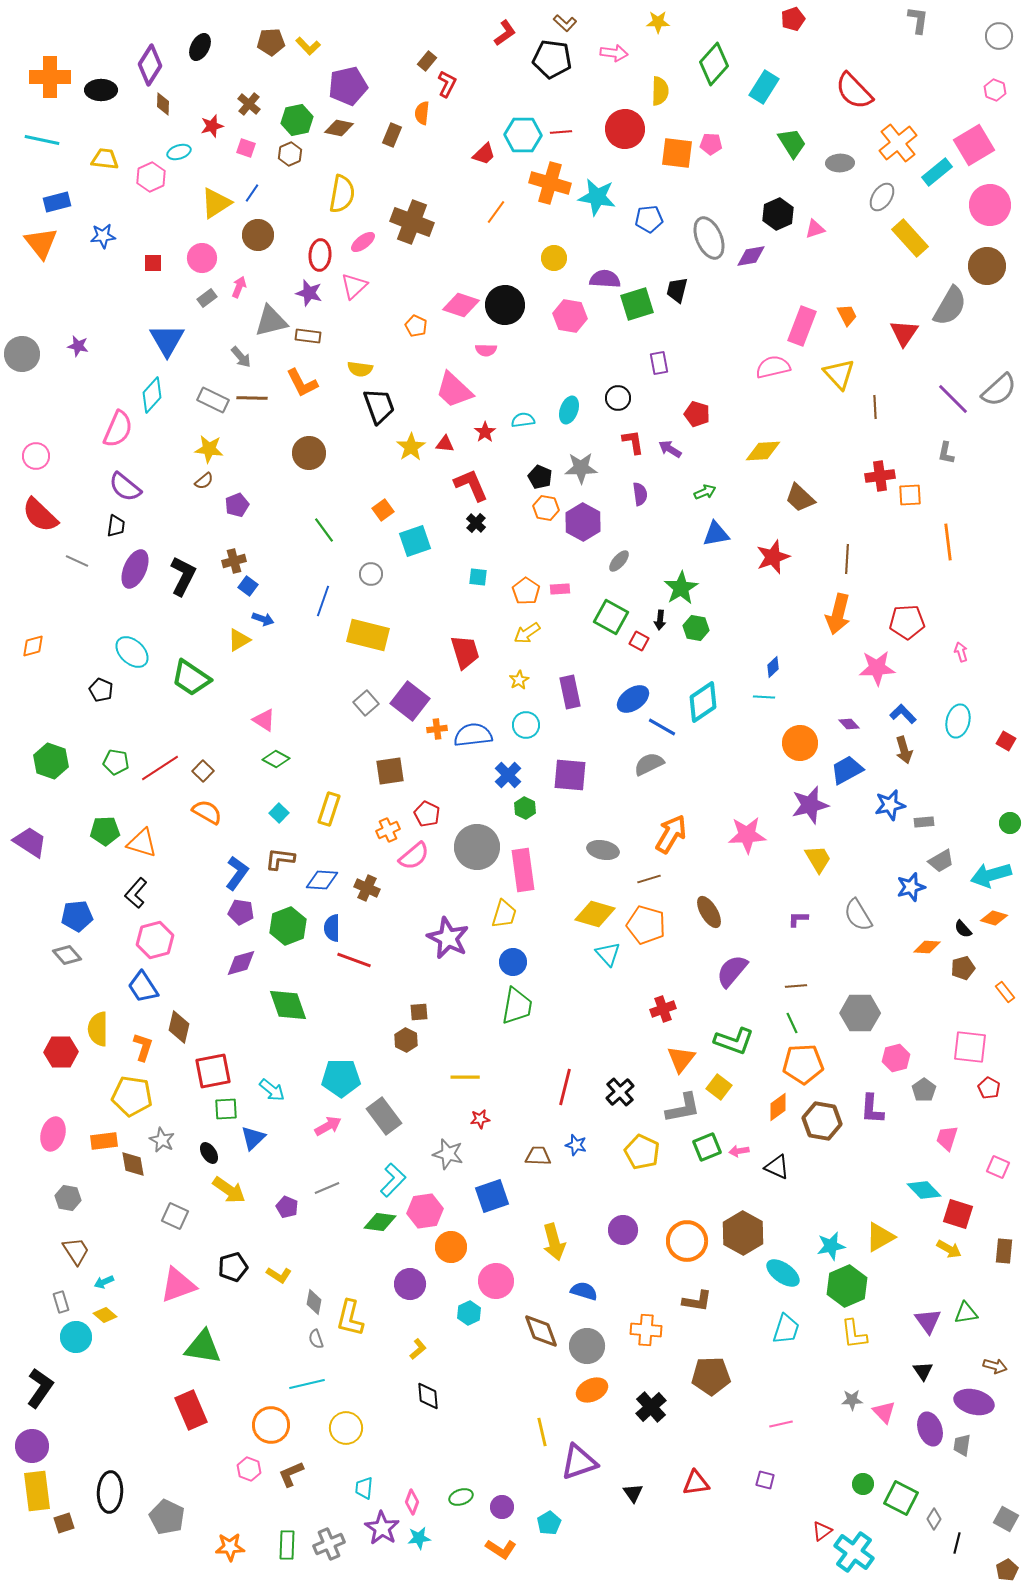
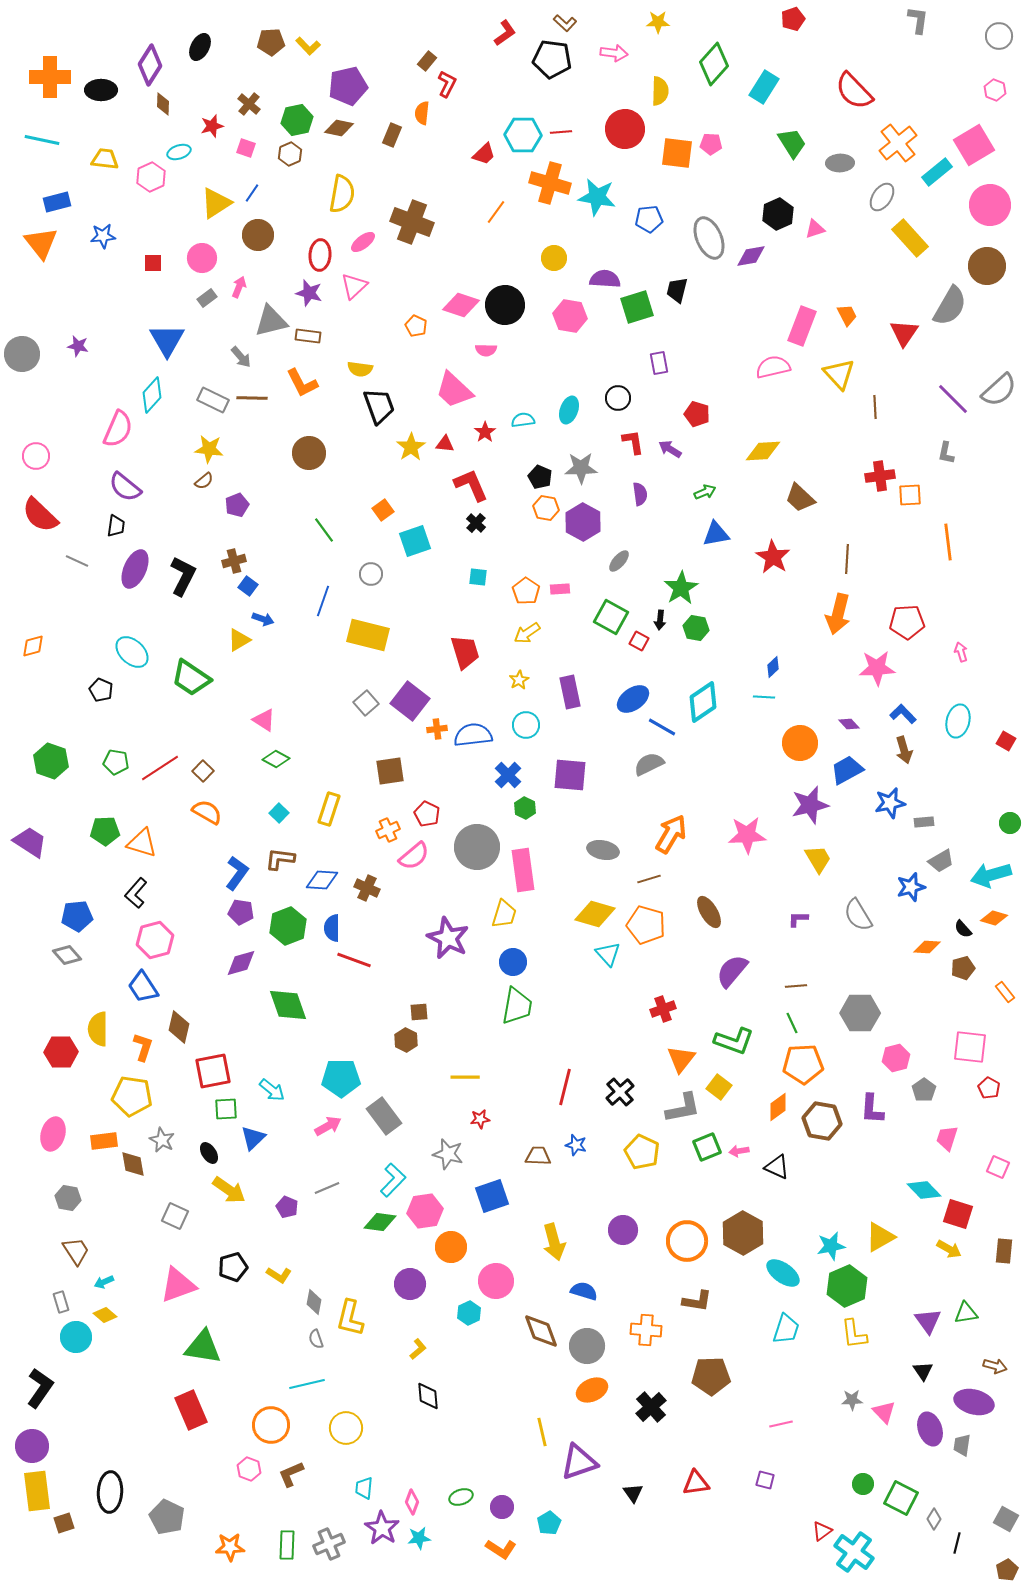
green square at (637, 304): moved 3 px down
red star at (773, 557): rotated 20 degrees counterclockwise
blue star at (890, 805): moved 2 px up
